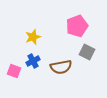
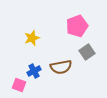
yellow star: moved 1 px left, 1 px down
gray square: rotated 28 degrees clockwise
blue cross: moved 1 px right, 10 px down
pink square: moved 5 px right, 14 px down
